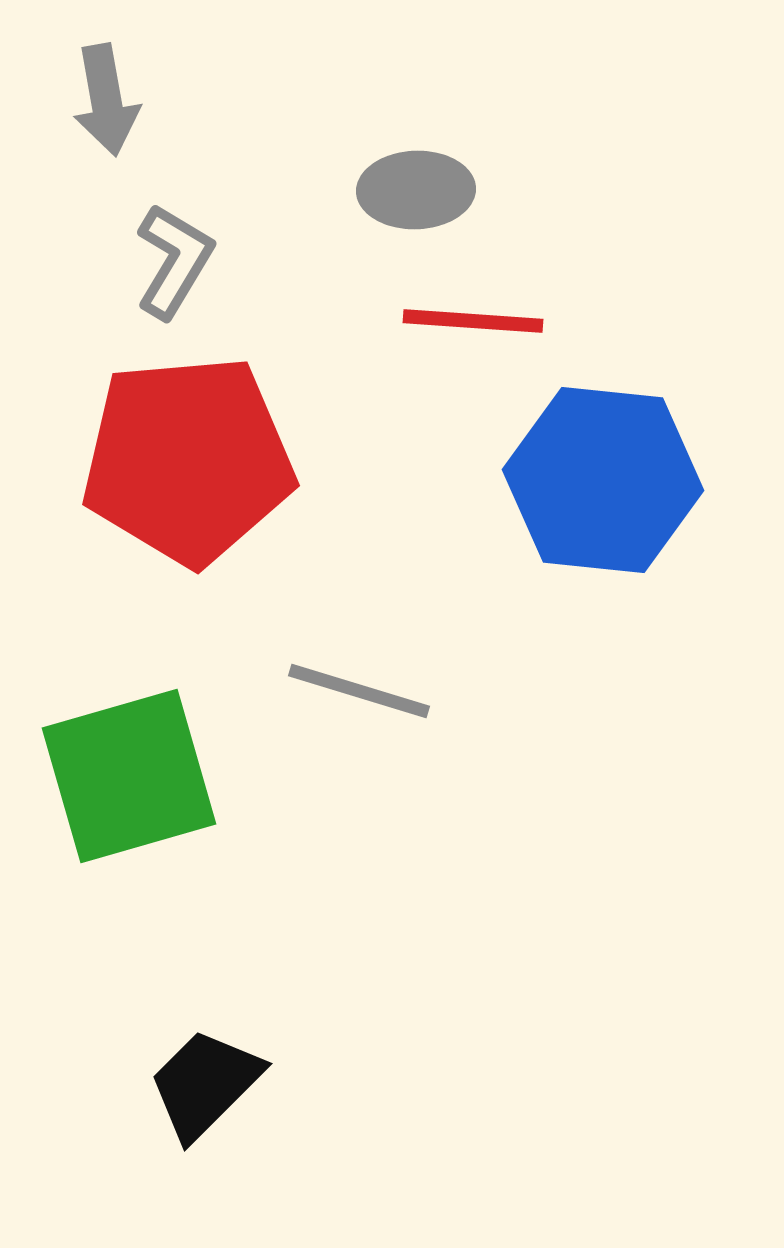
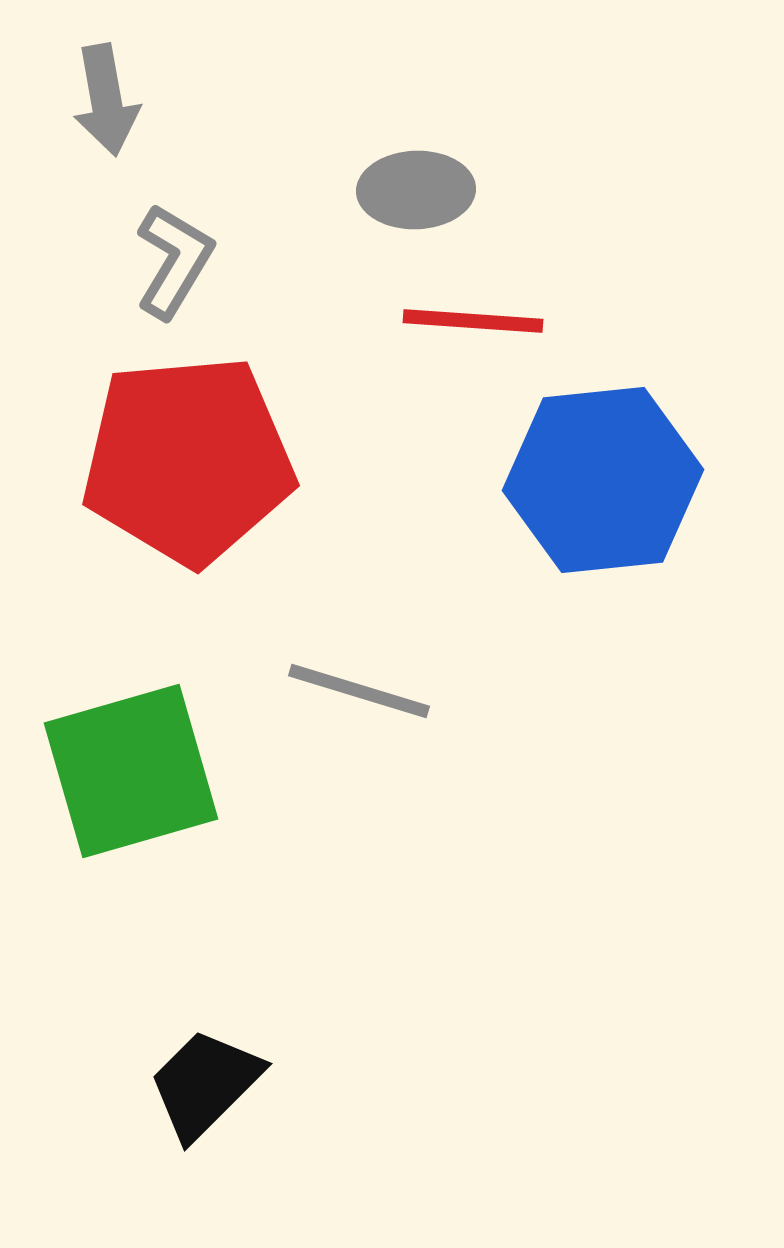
blue hexagon: rotated 12 degrees counterclockwise
green square: moved 2 px right, 5 px up
